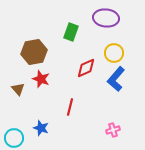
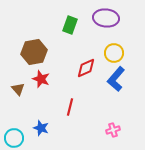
green rectangle: moved 1 px left, 7 px up
